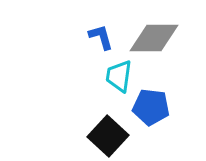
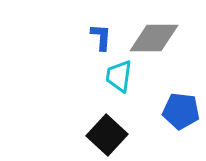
blue L-shape: rotated 20 degrees clockwise
blue pentagon: moved 30 px right, 4 px down
black square: moved 1 px left, 1 px up
